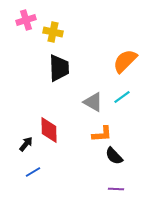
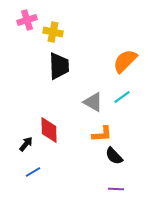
pink cross: moved 1 px right
black trapezoid: moved 2 px up
